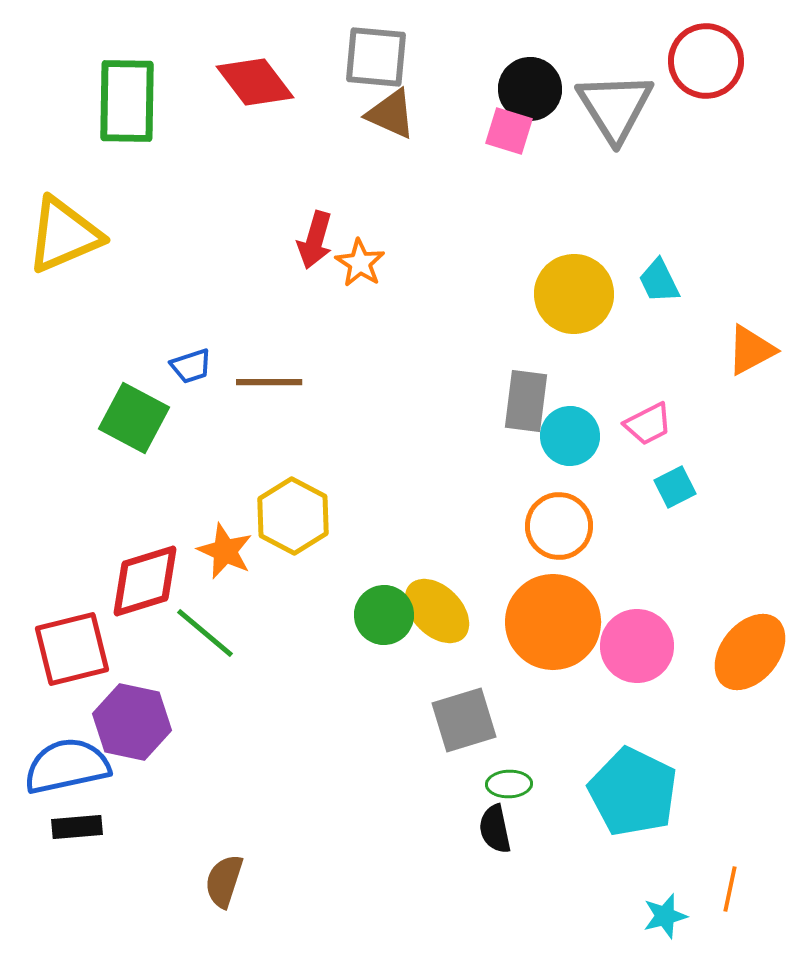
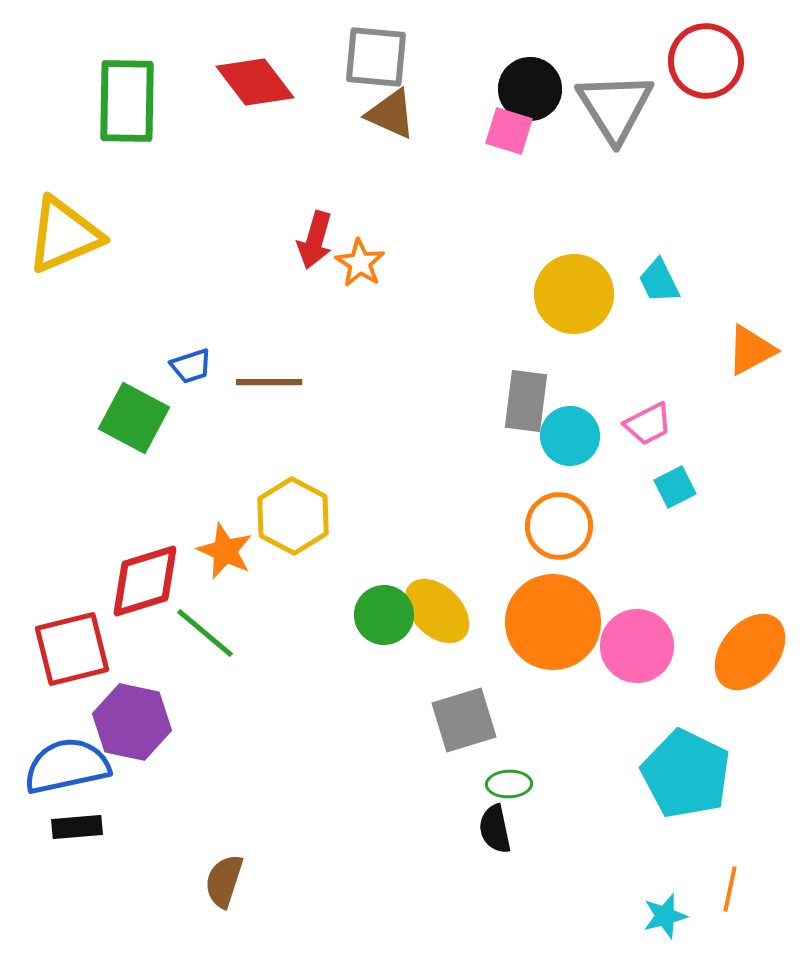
cyan pentagon at (633, 792): moved 53 px right, 18 px up
